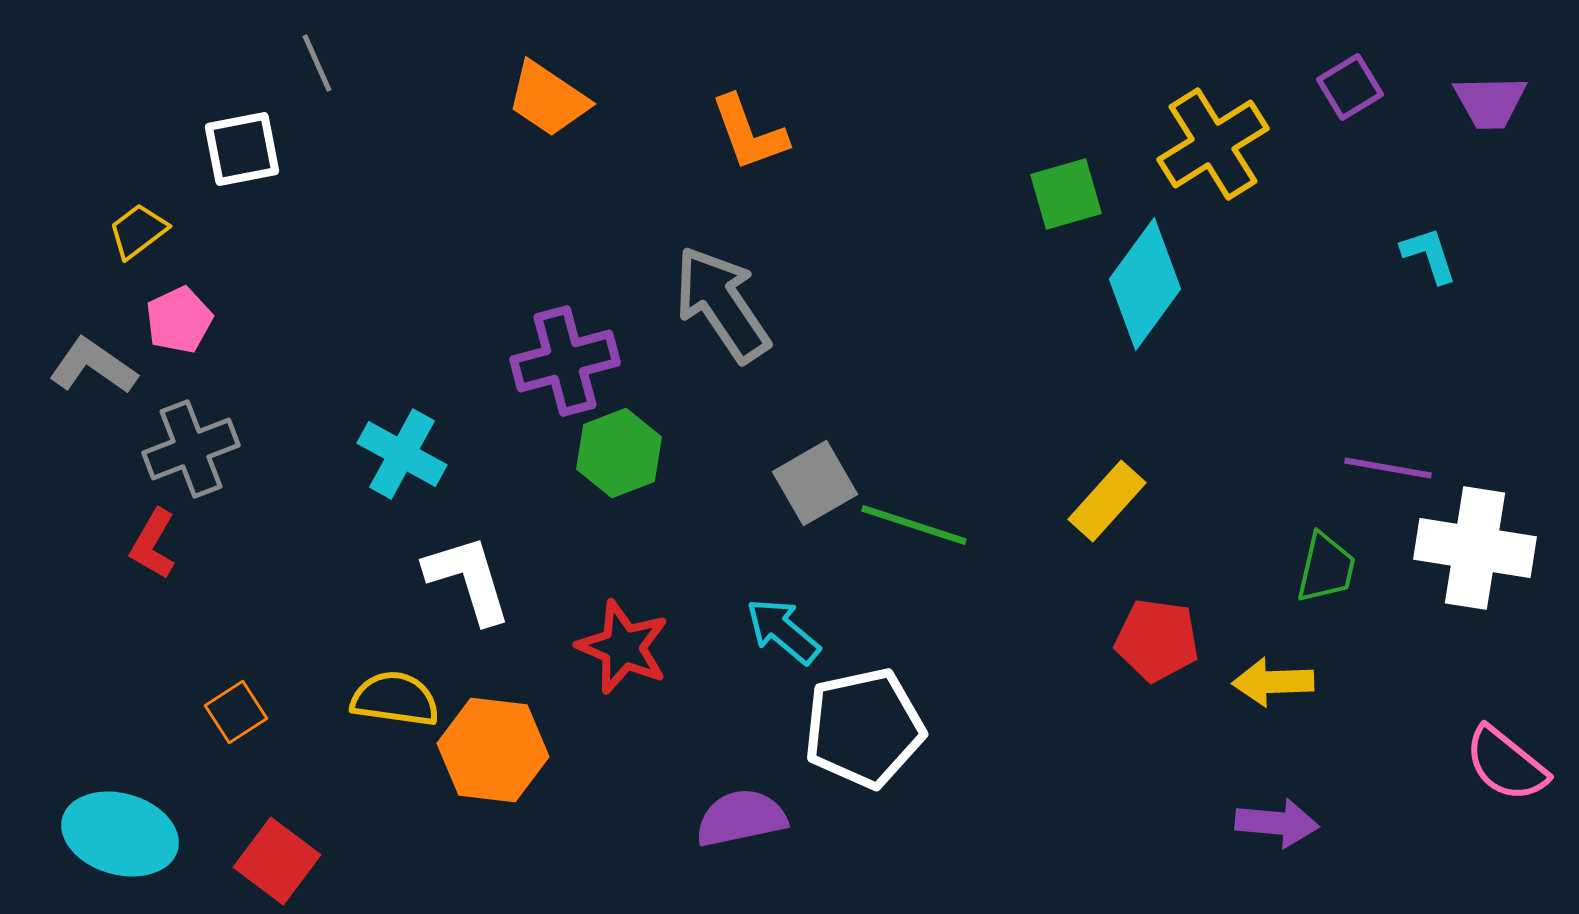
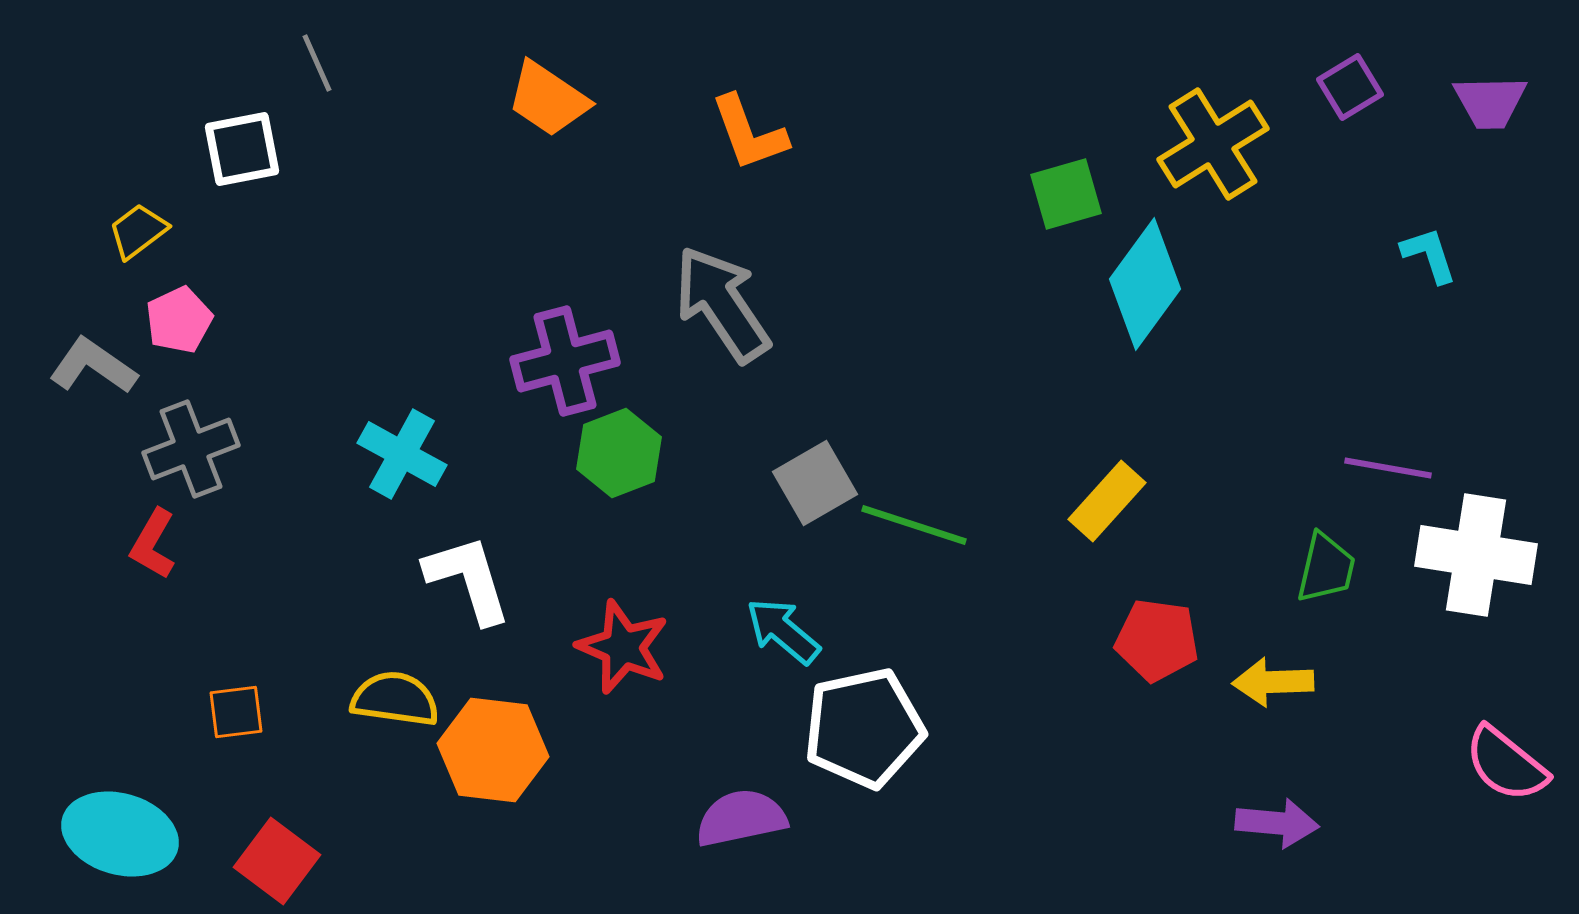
white cross: moved 1 px right, 7 px down
orange square: rotated 26 degrees clockwise
